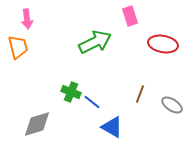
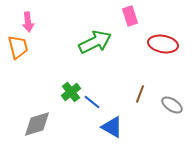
pink arrow: moved 1 px right, 3 px down
green cross: rotated 30 degrees clockwise
